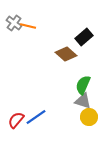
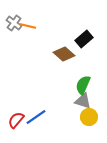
black rectangle: moved 2 px down
brown diamond: moved 2 px left
